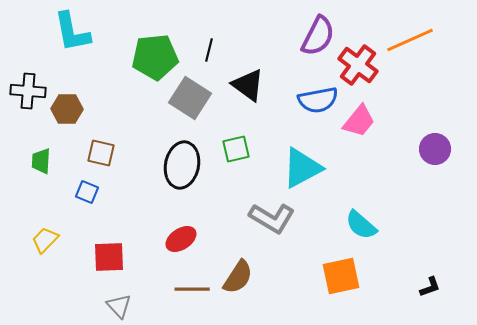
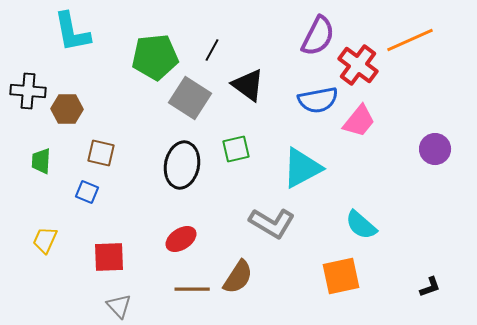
black line: moved 3 px right; rotated 15 degrees clockwise
gray L-shape: moved 5 px down
yellow trapezoid: rotated 20 degrees counterclockwise
